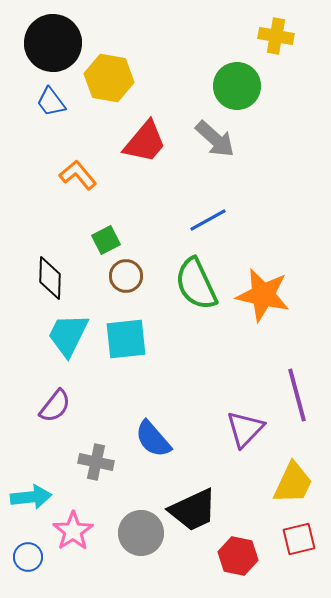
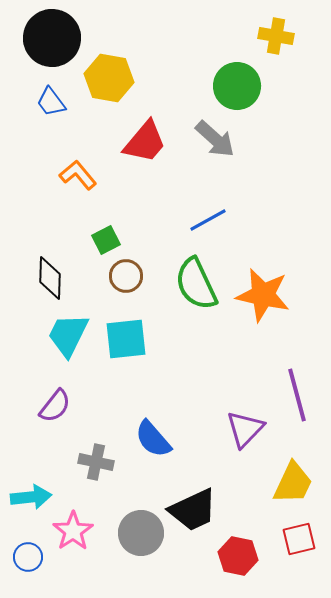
black circle: moved 1 px left, 5 px up
